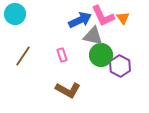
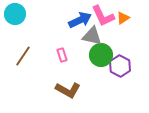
orange triangle: rotated 32 degrees clockwise
gray triangle: moved 1 px left
